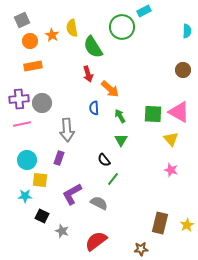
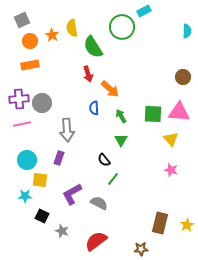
orange rectangle: moved 3 px left, 1 px up
brown circle: moved 7 px down
pink triangle: rotated 25 degrees counterclockwise
green arrow: moved 1 px right
